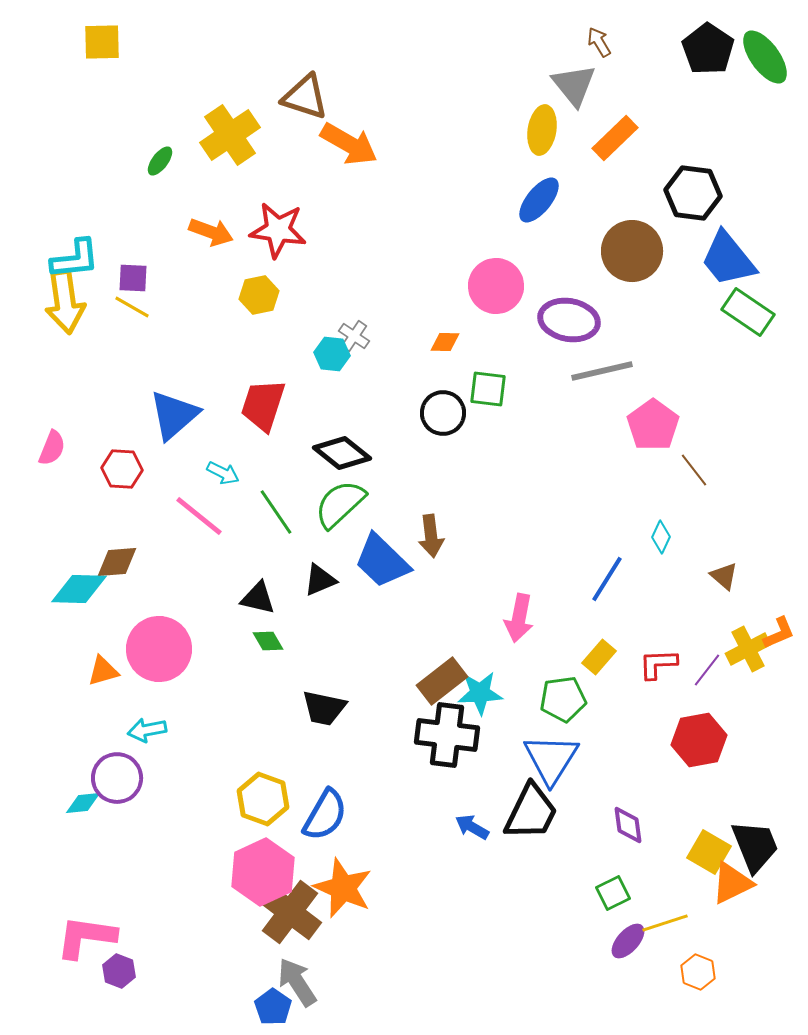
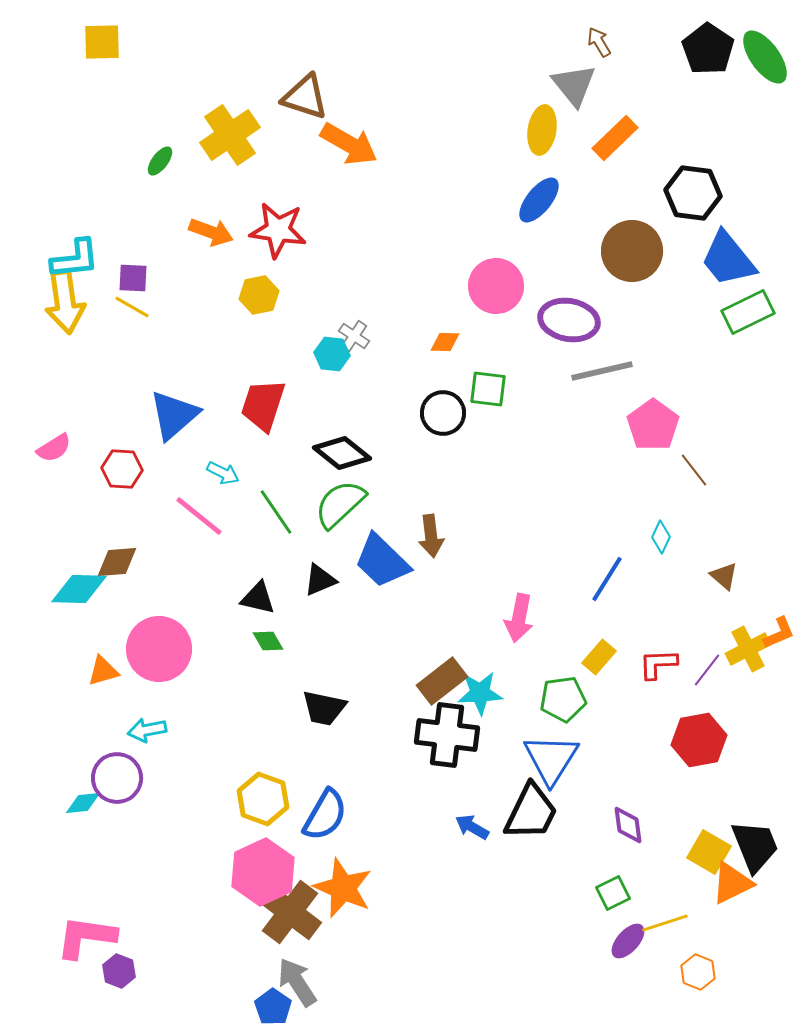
green rectangle at (748, 312): rotated 60 degrees counterclockwise
pink semicircle at (52, 448): moved 2 px right; rotated 36 degrees clockwise
